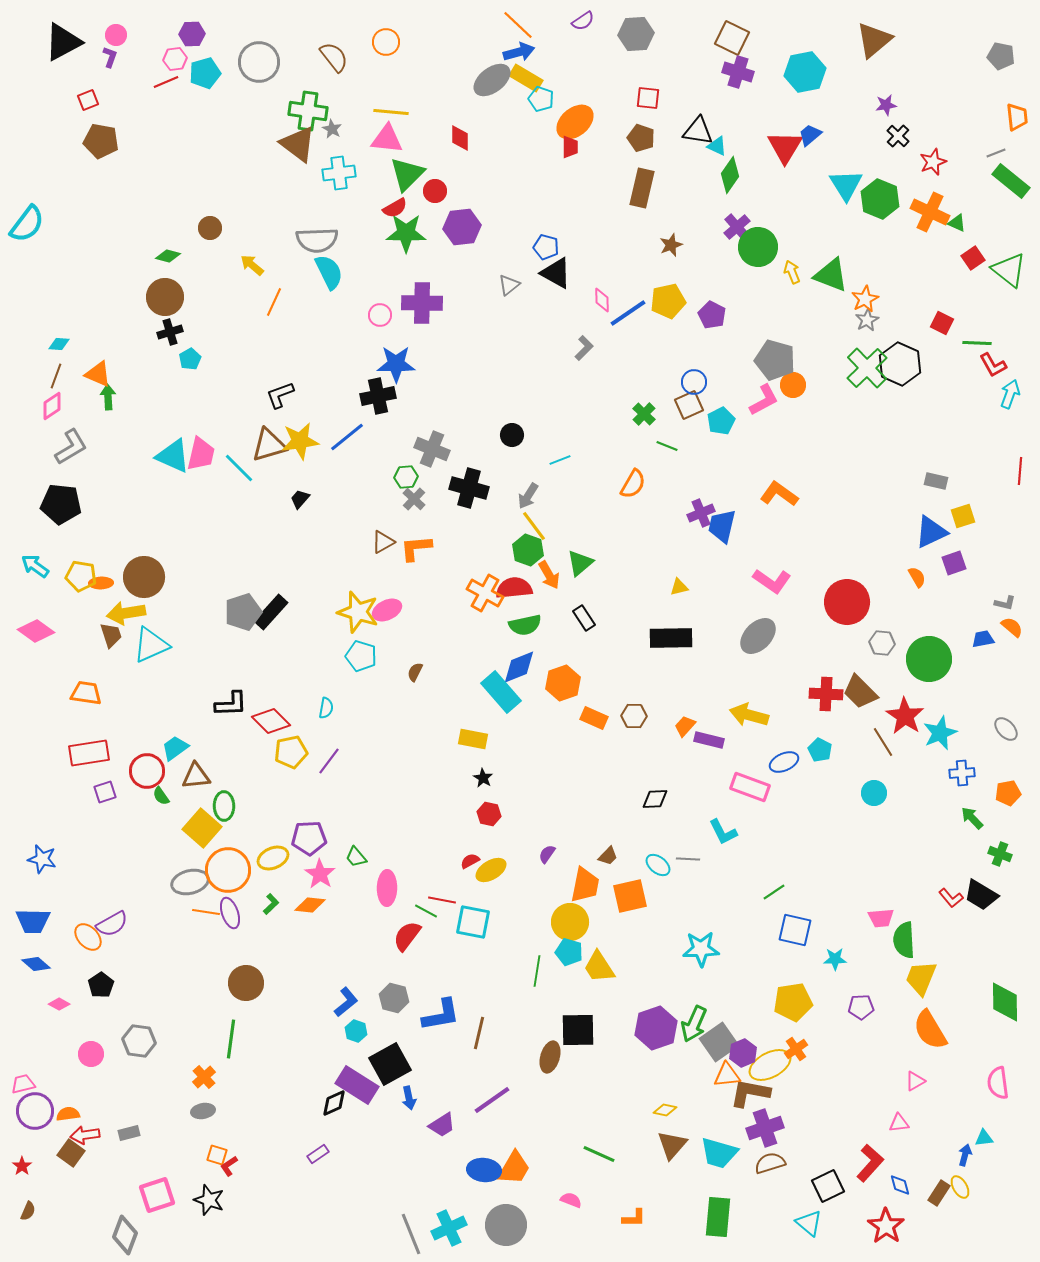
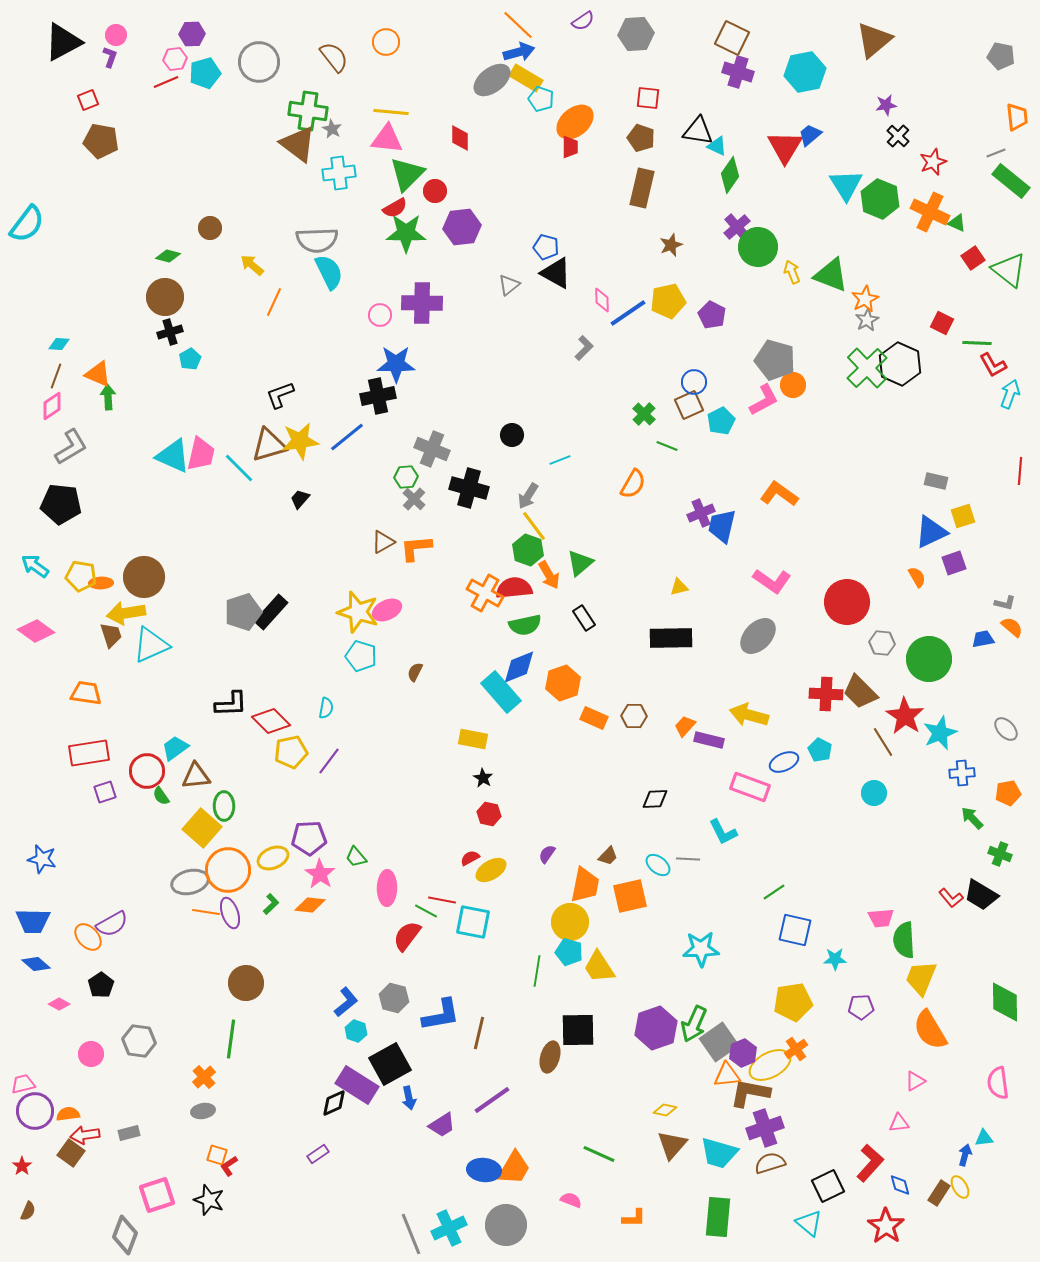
red semicircle at (470, 861): moved 3 px up
